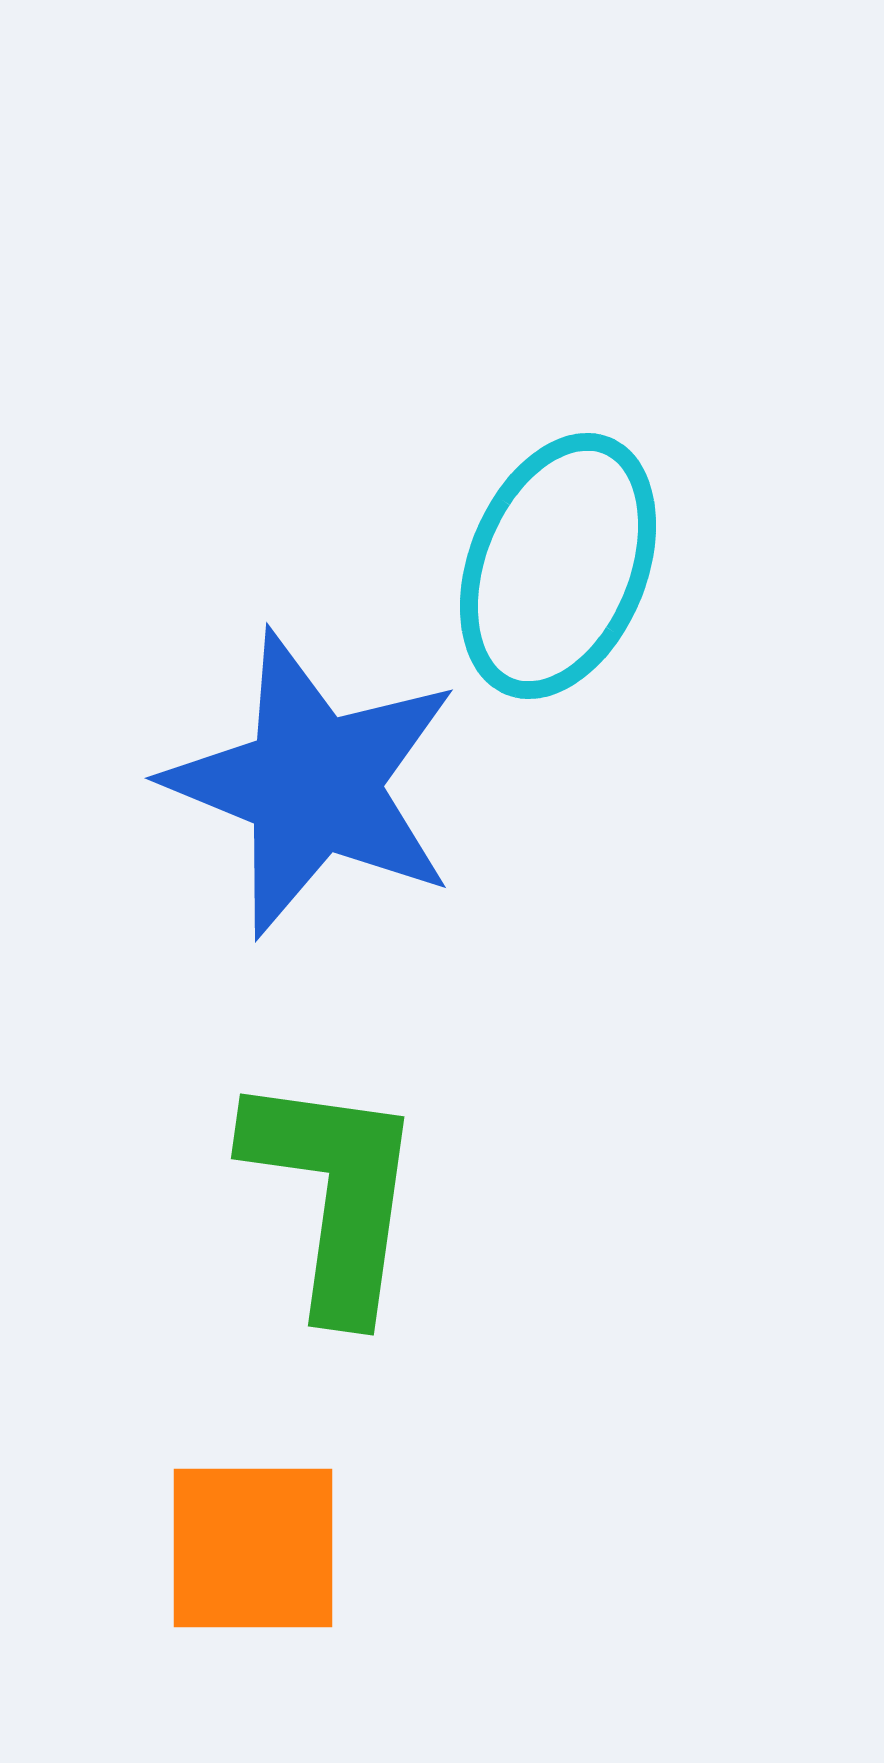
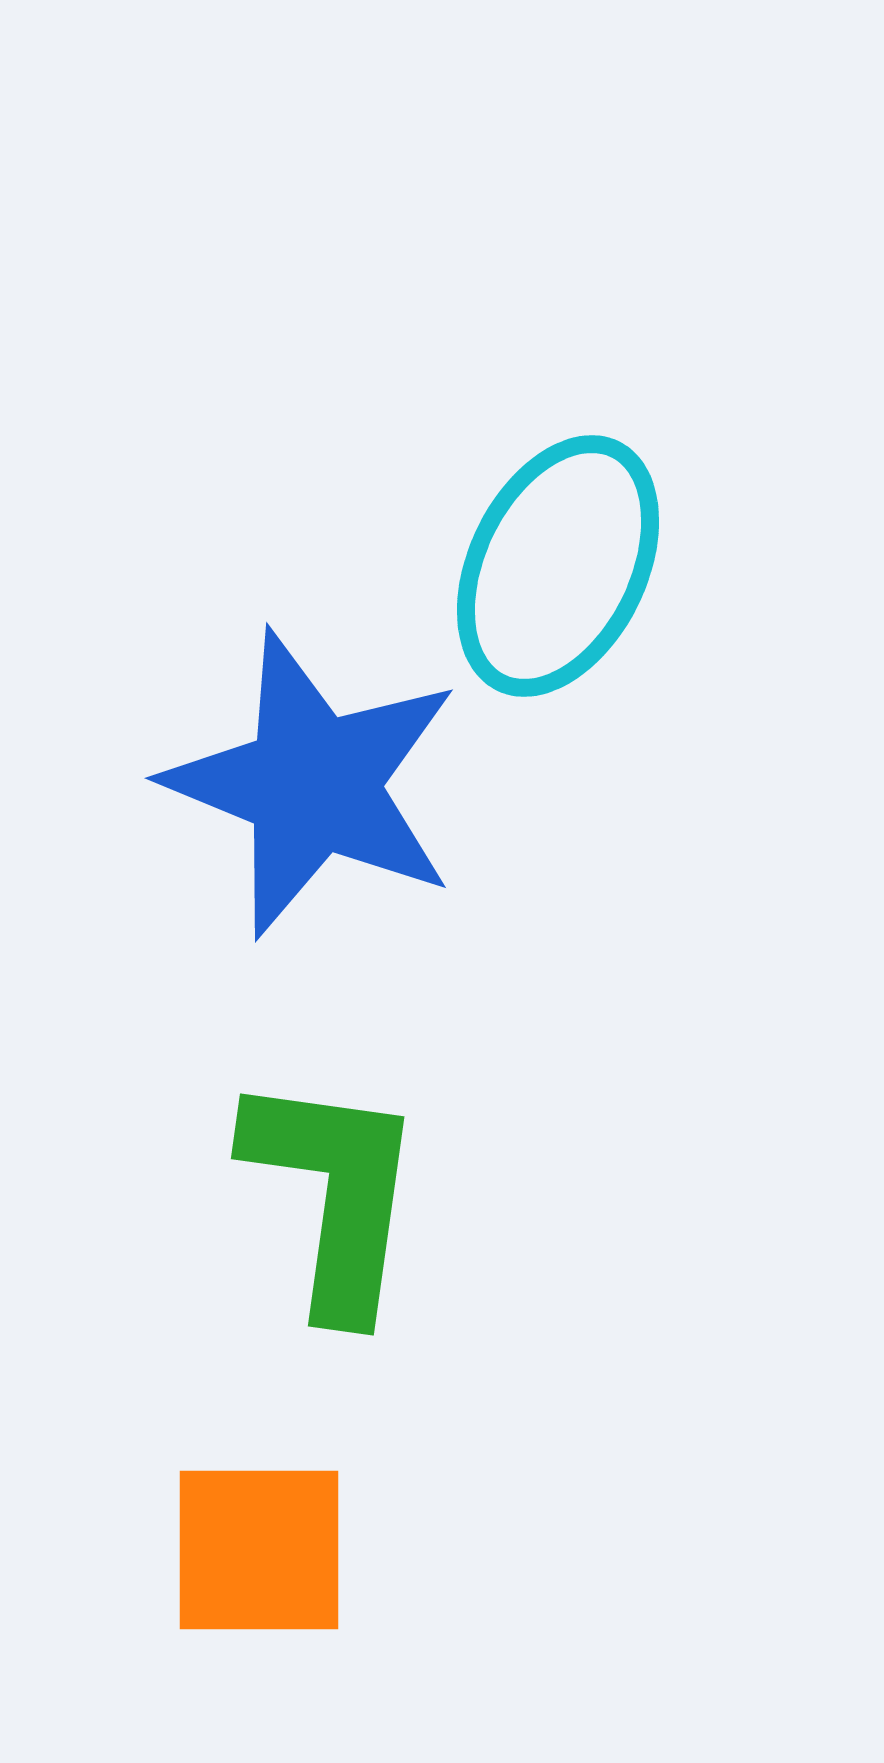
cyan ellipse: rotated 4 degrees clockwise
orange square: moved 6 px right, 2 px down
